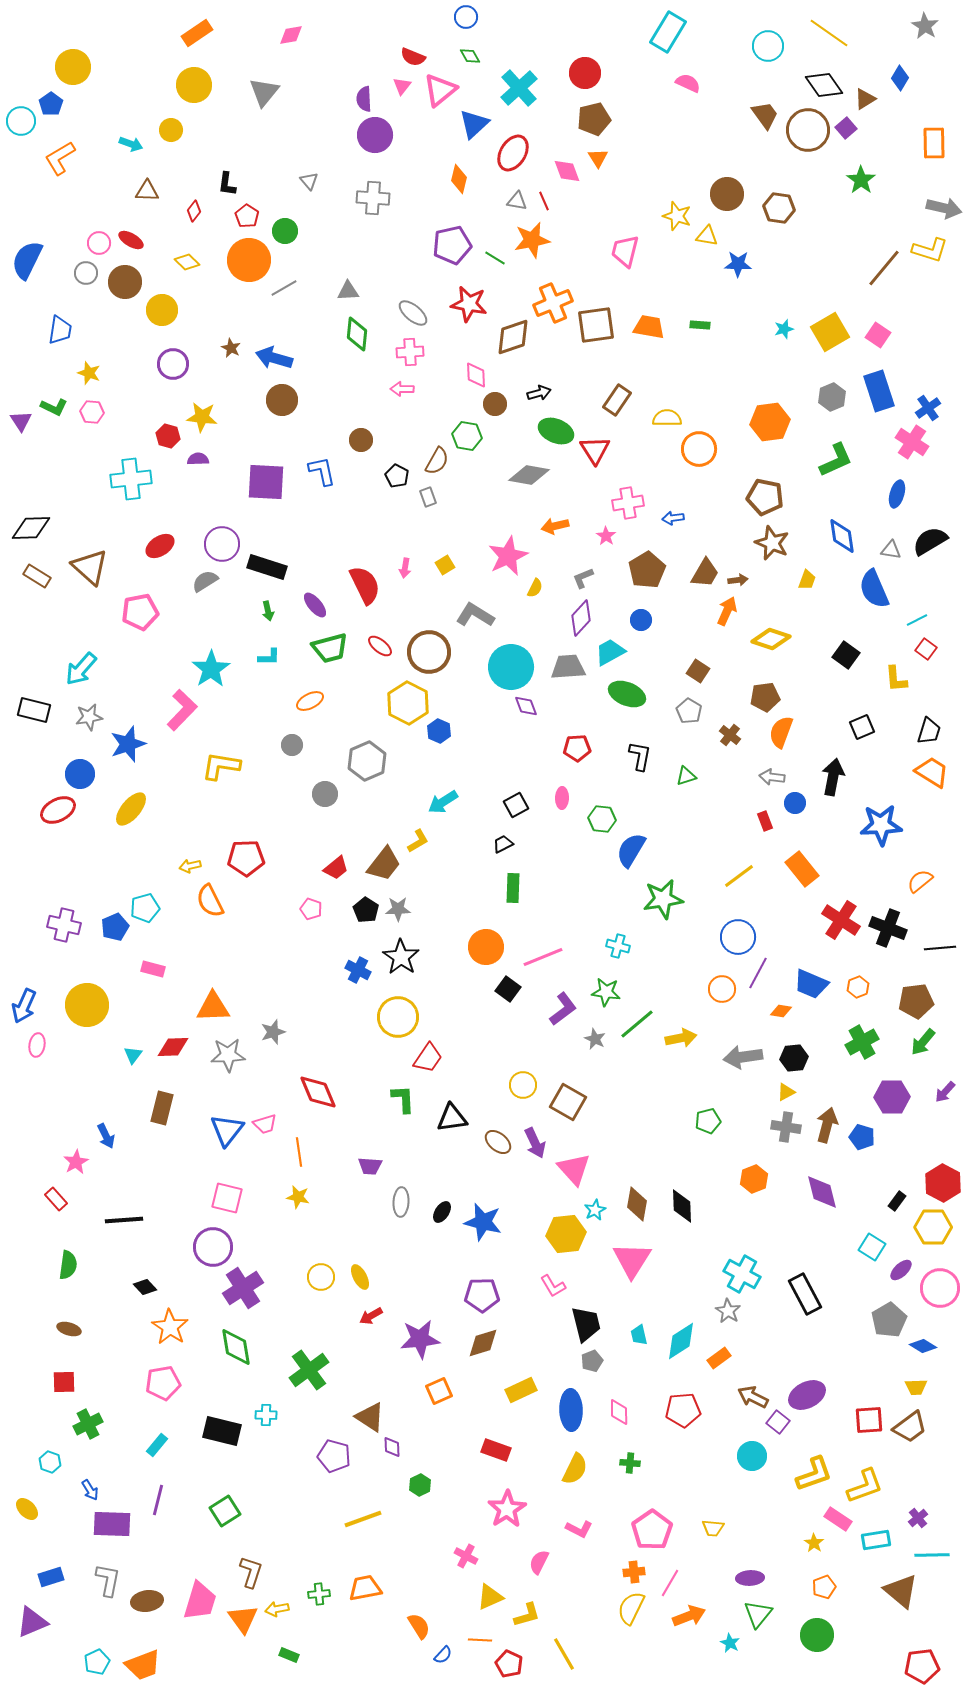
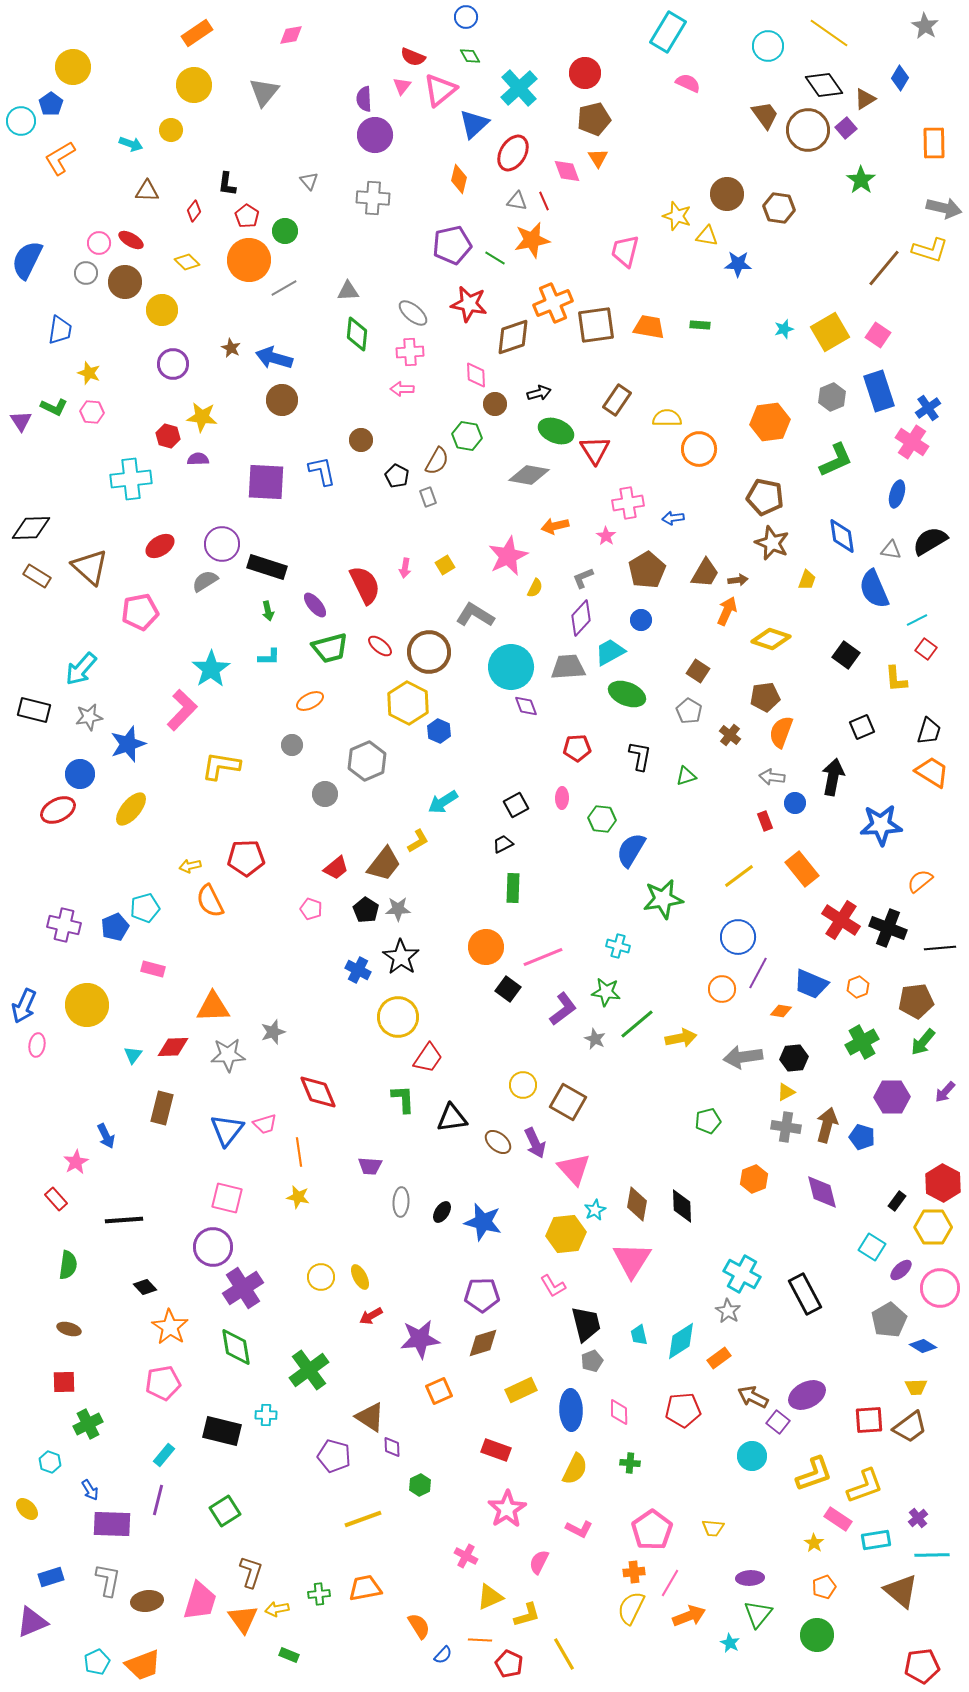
cyan rectangle at (157, 1445): moved 7 px right, 10 px down
